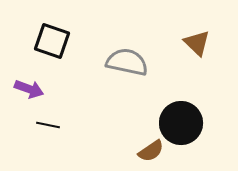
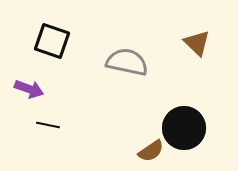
black circle: moved 3 px right, 5 px down
